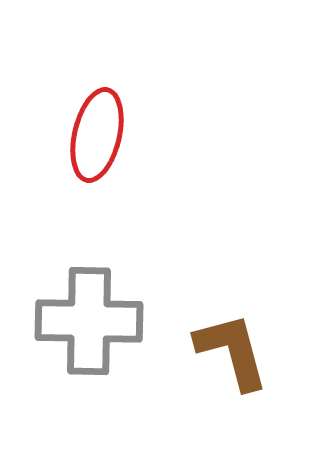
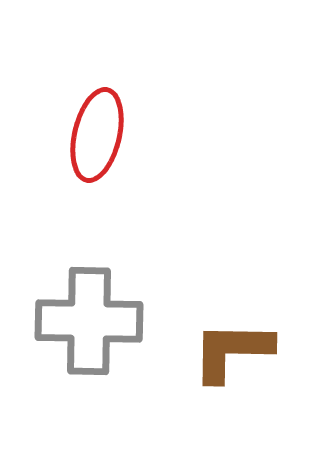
brown L-shape: rotated 74 degrees counterclockwise
